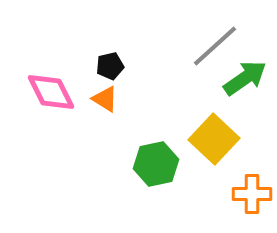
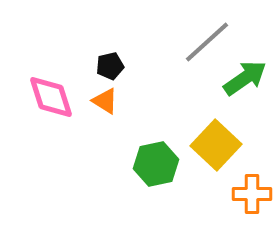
gray line: moved 8 px left, 4 px up
pink diamond: moved 5 px down; rotated 9 degrees clockwise
orange triangle: moved 2 px down
yellow square: moved 2 px right, 6 px down
